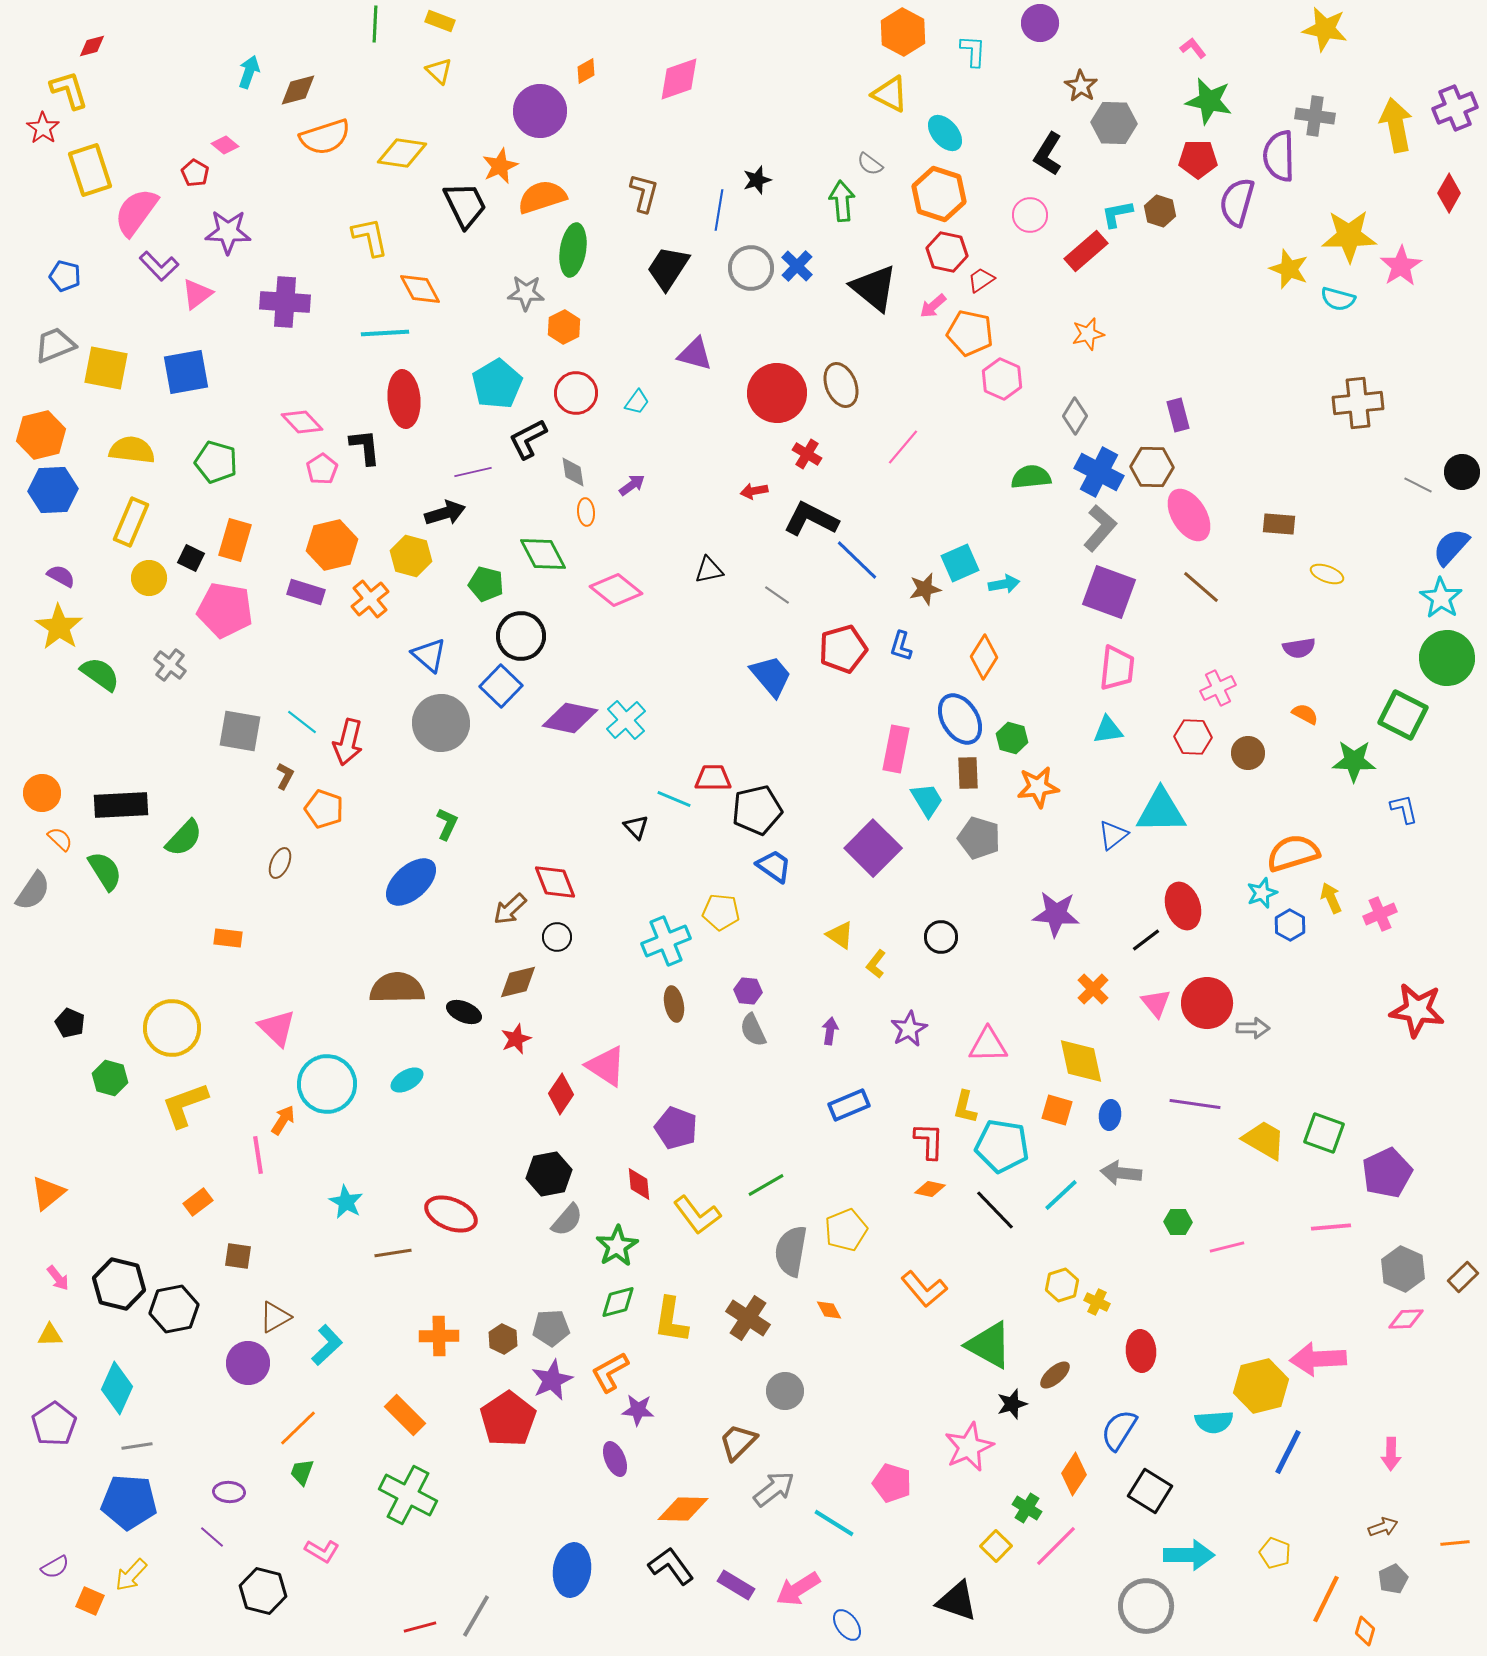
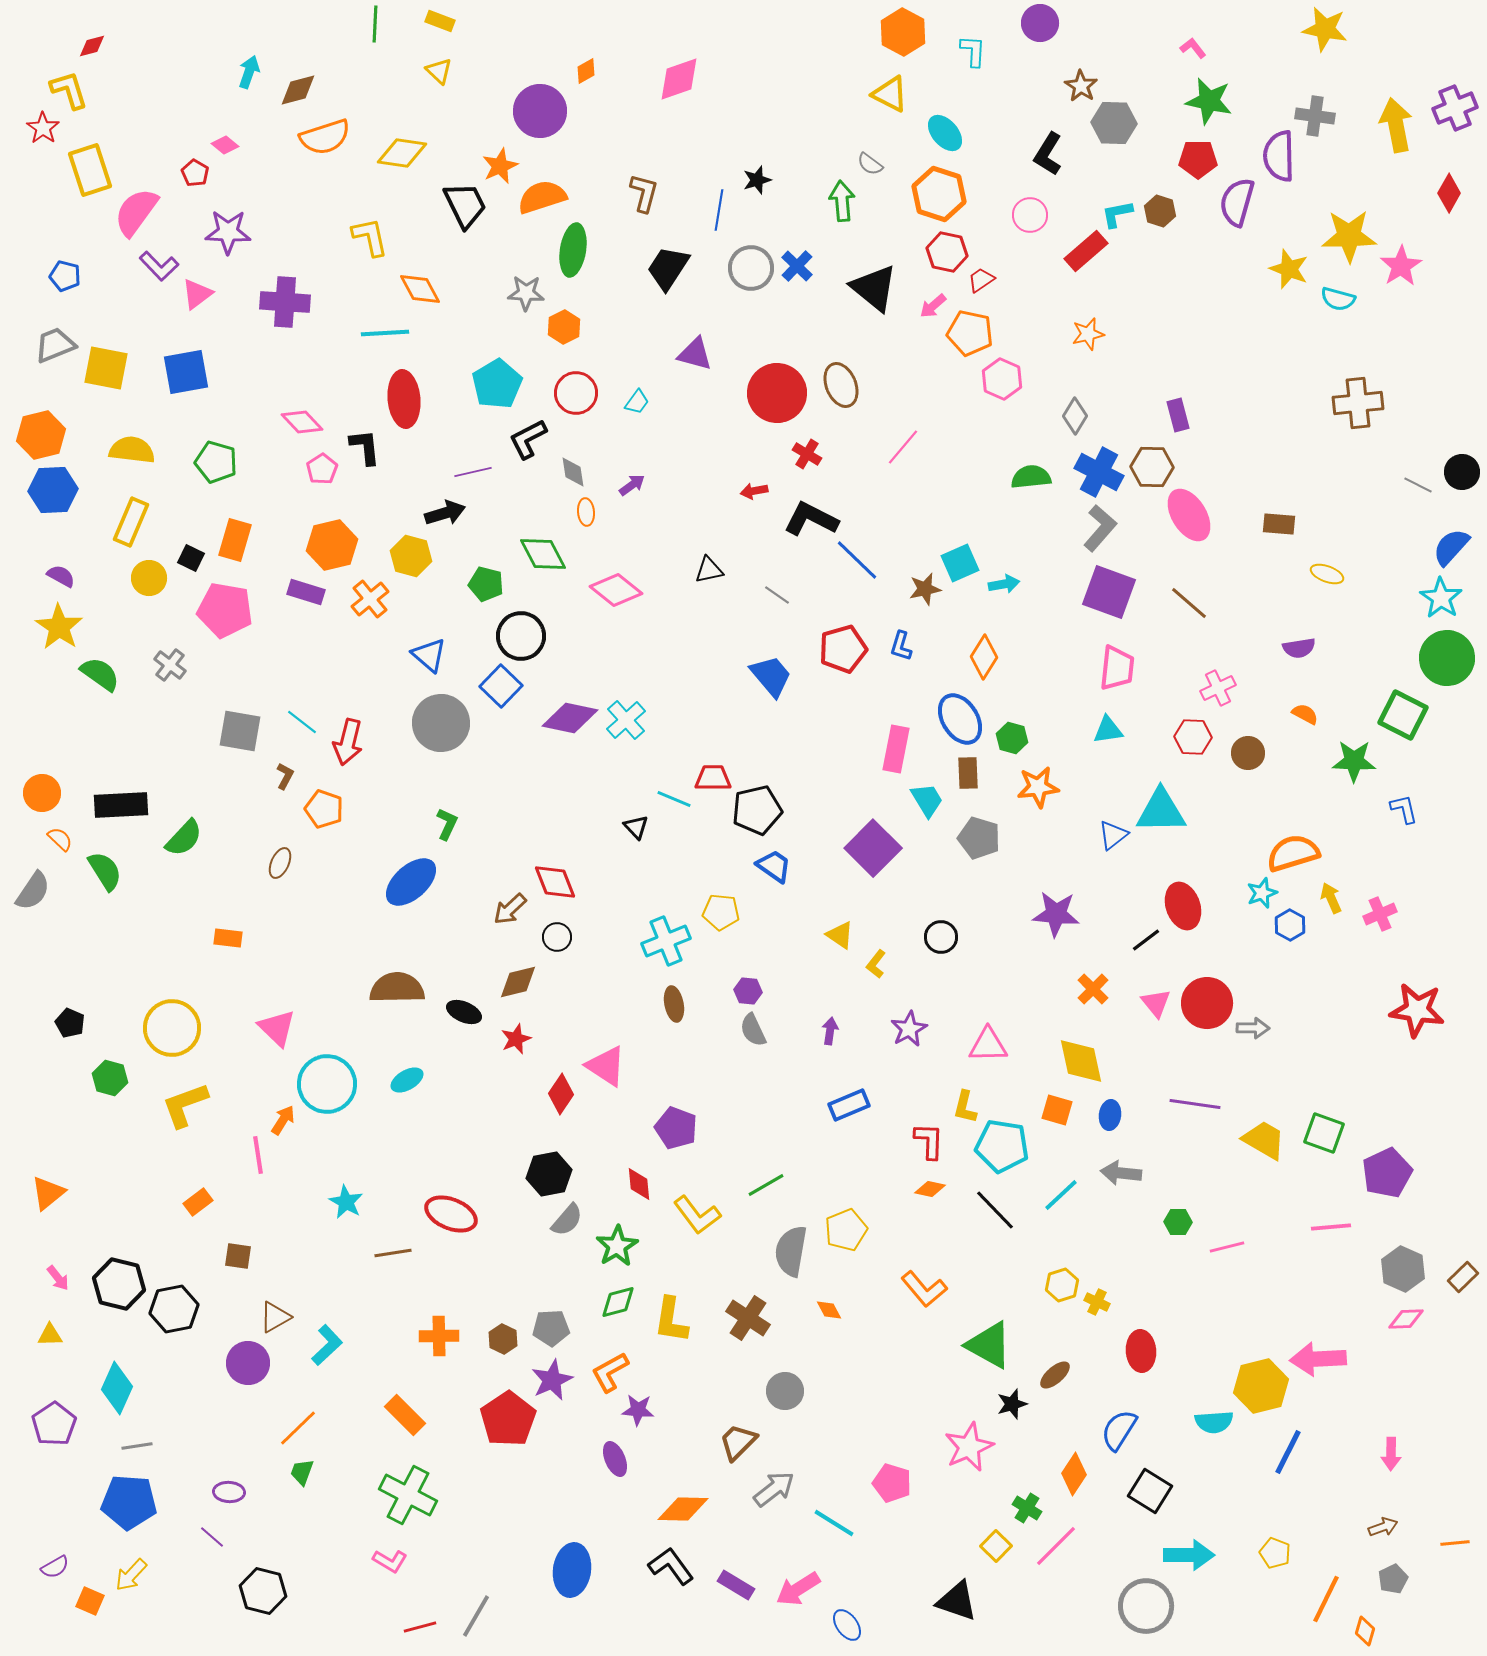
brown line at (1201, 587): moved 12 px left, 16 px down
pink L-shape at (322, 1551): moved 68 px right, 10 px down
